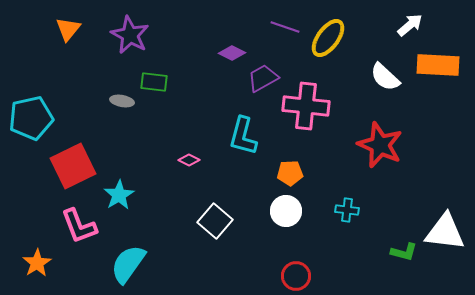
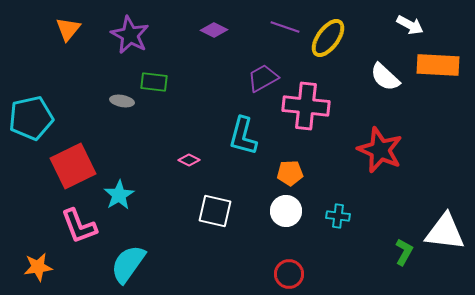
white arrow: rotated 68 degrees clockwise
purple diamond: moved 18 px left, 23 px up
red star: moved 5 px down
cyan cross: moved 9 px left, 6 px down
white square: moved 10 px up; rotated 28 degrees counterclockwise
green L-shape: rotated 76 degrees counterclockwise
orange star: moved 1 px right, 4 px down; rotated 24 degrees clockwise
red circle: moved 7 px left, 2 px up
